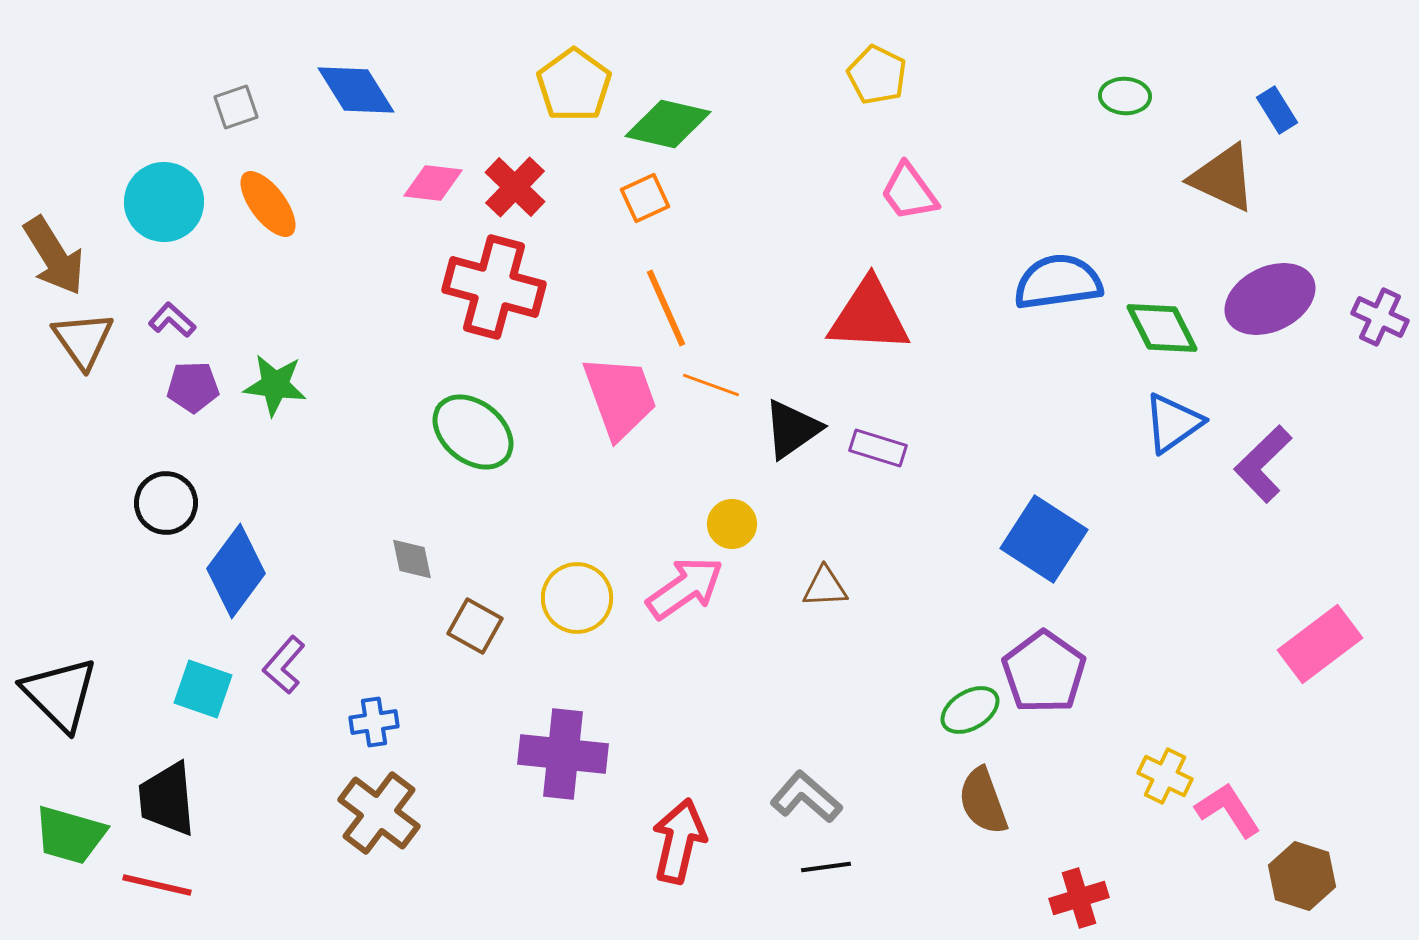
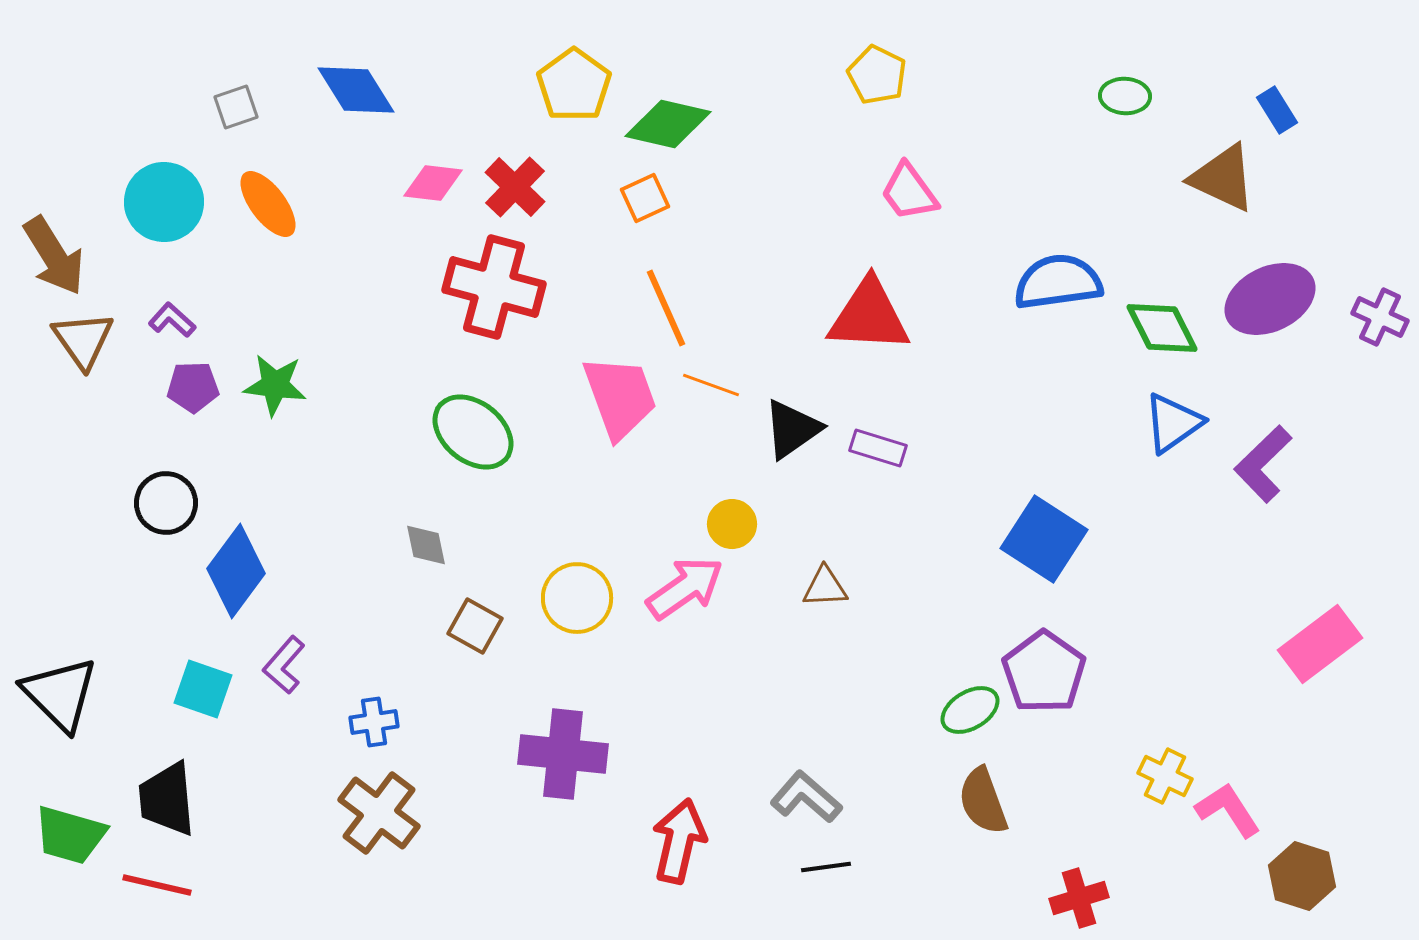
gray diamond at (412, 559): moved 14 px right, 14 px up
